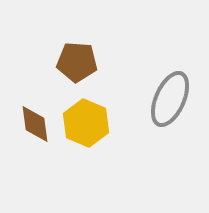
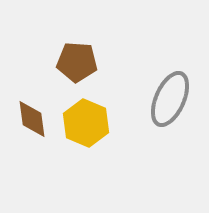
brown diamond: moved 3 px left, 5 px up
